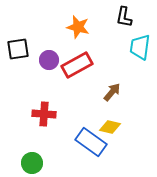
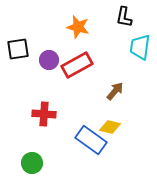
brown arrow: moved 3 px right, 1 px up
blue rectangle: moved 2 px up
